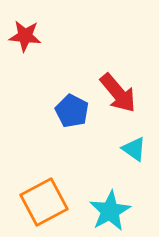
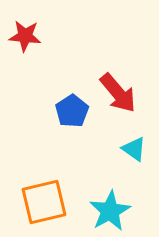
blue pentagon: rotated 12 degrees clockwise
orange square: rotated 15 degrees clockwise
